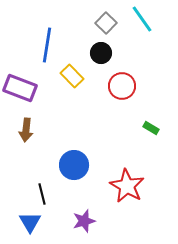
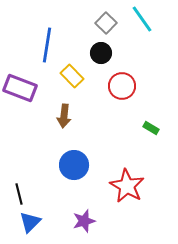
brown arrow: moved 38 px right, 14 px up
black line: moved 23 px left
blue triangle: rotated 15 degrees clockwise
